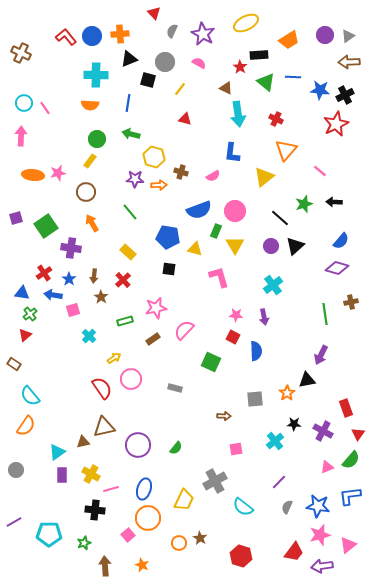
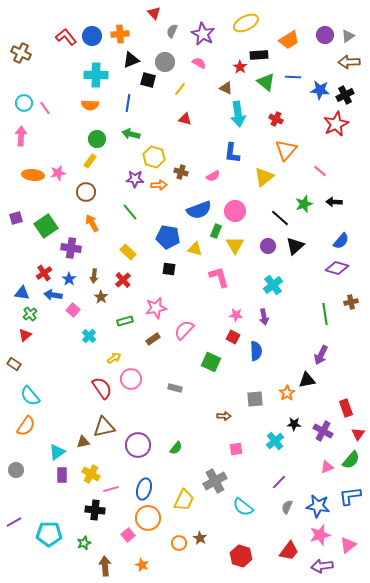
black triangle at (129, 59): moved 2 px right, 1 px down
purple circle at (271, 246): moved 3 px left
pink square at (73, 310): rotated 32 degrees counterclockwise
red trapezoid at (294, 552): moved 5 px left, 1 px up
